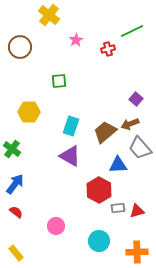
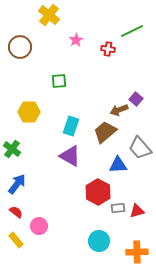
red cross: rotated 24 degrees clockwise
brown arrow: moved 11 px left, 14 px up
blue arrow: moved 2 px right
red hexagon: moved 1 px left, 2 px down
pink circle: moved 17 px left
yellow rectangle: moved 13 px up
